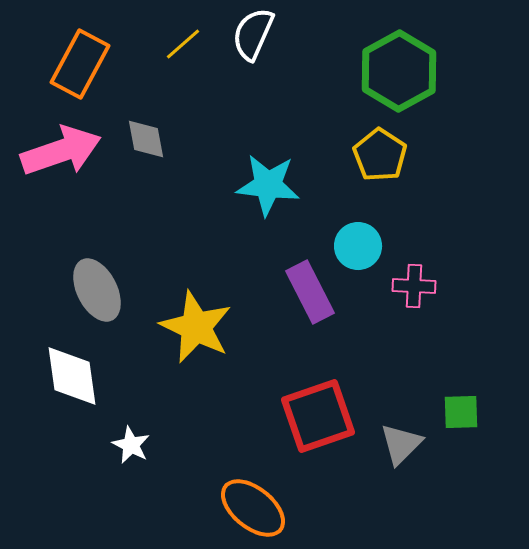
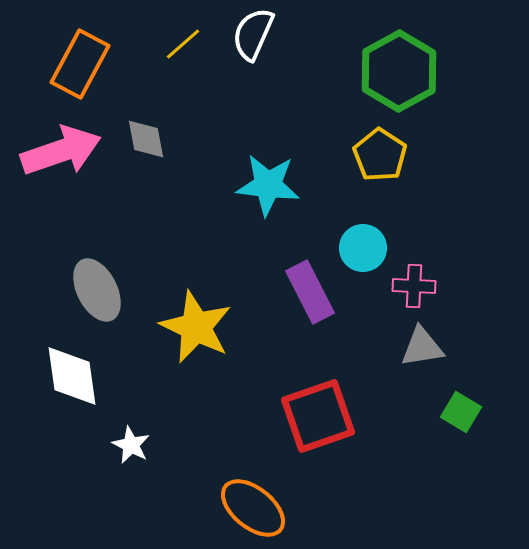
cyan circle: moved 5 px right, 2 px down
green square: rotated 33 degrees clockwise
gray triangle: moved 21 px right, 97 px up; rotated 36 degrees clockwise
